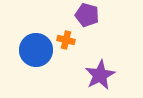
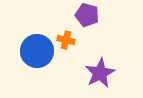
blue circle: moved 1 px right, 1 px down
purple star: moved 2 px up
